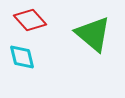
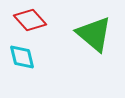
green triangle: moved 1 px right
